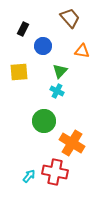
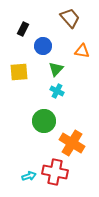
green triangle: moved 4 px left, 2 px up
cyan arrow: rotated 32 degrees clockwise
